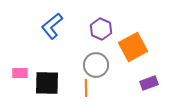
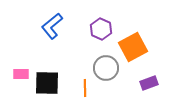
gray circle: moved 10 px right, 3 px down
pink rectangle: moved 1 px right, 1 px down
orange line: moved 1 px left
